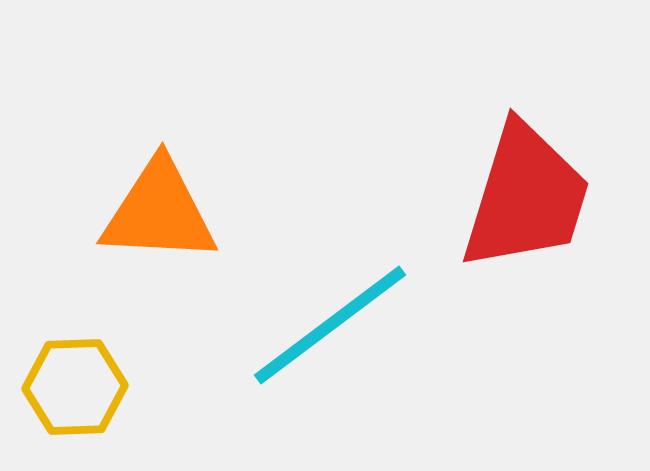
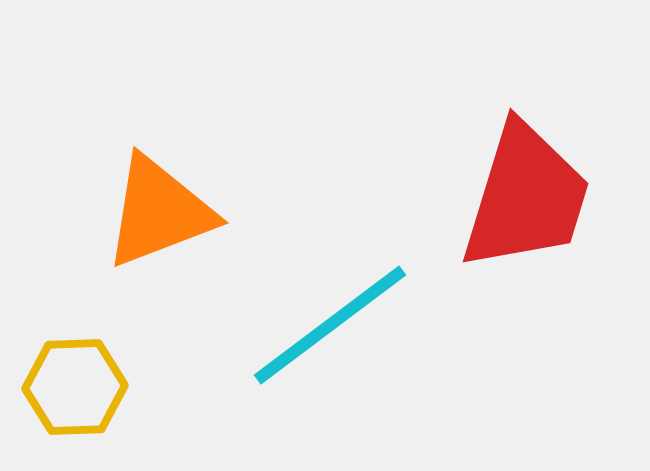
orange triangle: rotated 24 degrees counterclockwise
